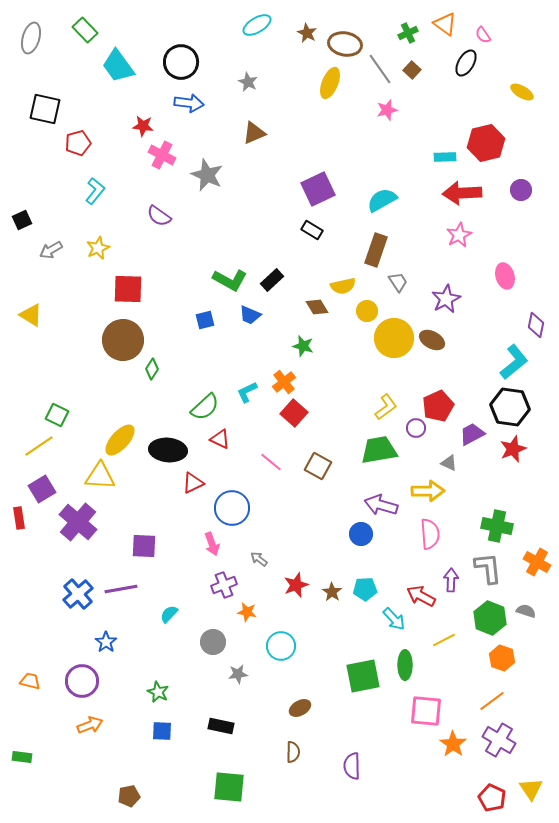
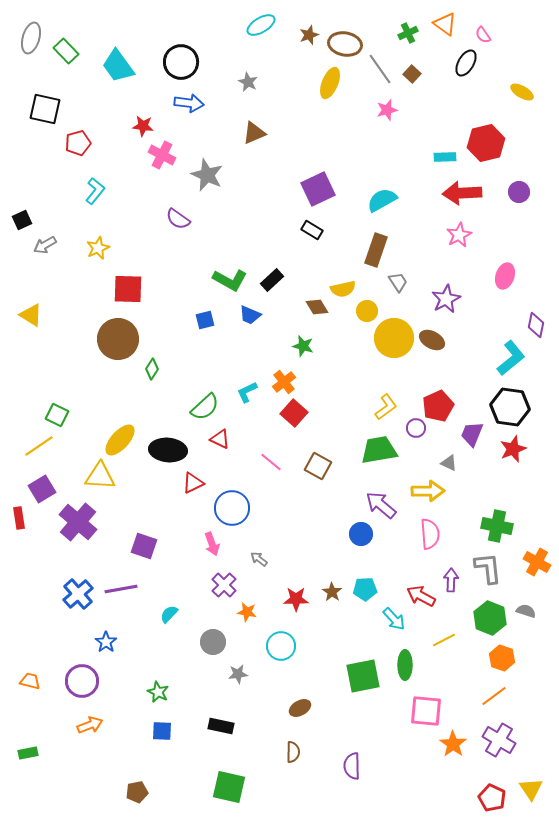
cyan ellipse at (257, 25): moved 4 px right
green rectangle at (85, 30): moved 19 px left, 21 px down
brown star at (307, 33): moved 2 px right, 2 px down; rotated 24 degrees clockwise
brown square at (412, 70): moved 4 px down
purple circle at (521, 190): moved 2 px left, 2 px down
purple semicircle at (159, 216): moved 19 px right, 3 px down
gray arrow at (51, 250): moved 6 px left, 5 px up
pink ellipse at (505, 276): rotated 35 degrees clockwise
yellow semicircle at (343, 286): moved 3 px down
brown circle at (123, 340): moved 5 px left, 1 px up
cyan L-shape at (514, 362): moved 3 px left, 4 px up
purple trapezoid at (472, 434): rotated 40 degrees counterclockwise
purple arrow at (381, 505): rotated 24 degrees clockwise
purple square at (144, 546): rotated 16 degrees clockwise
purple cross at (224, 585): rotated 25 degrees counterclockwise
red star at (296, 585): moved 14 px down; rotated 20 degrees clockwise
orange line at (492, 701): moved 2 px right, 5 px up
green rectangle at (22, 757): moved 6 px right, 4 px up; rotated 18 degrees counterclockwise
green square at (229, 787): rotated 8 degrees clockwise
brown pentagon at (129, 796): moved 8 px right, 4 px up
